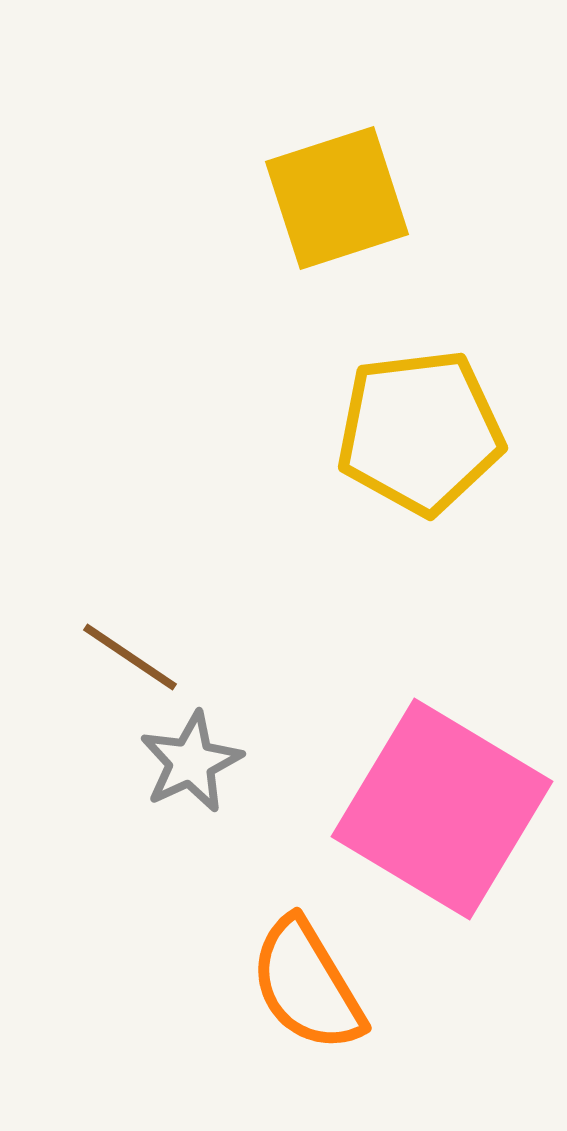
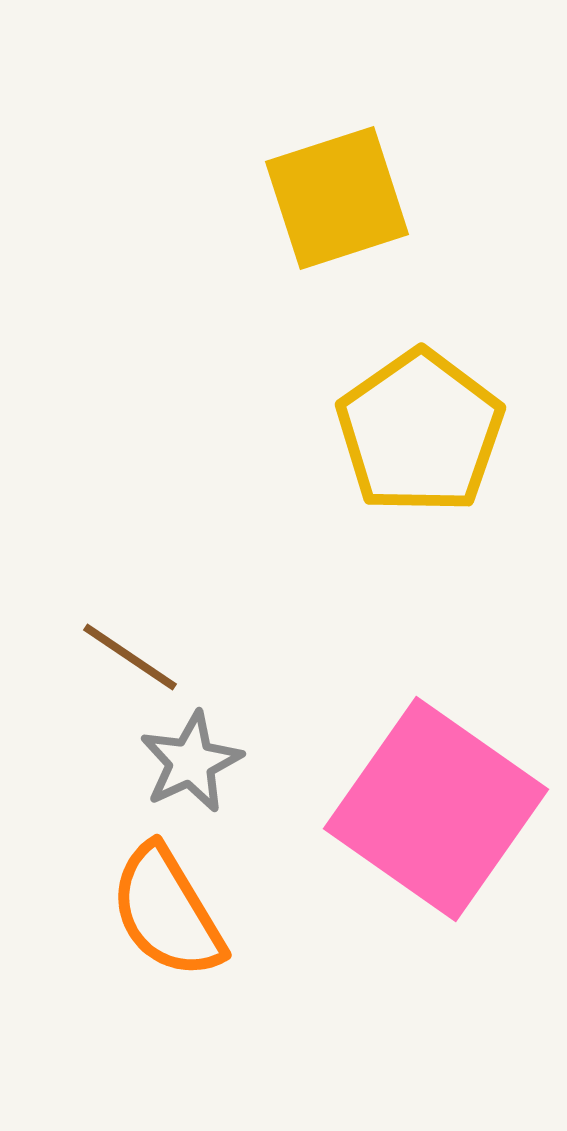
yellow pentagon: rotated 28 degrees counterclockwise
pink square: moved 6 px left; rotated 4 degrees clockwise
orange semicircle: moved 140 px left, 73 px up
